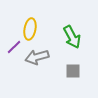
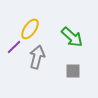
yellow ellipse: rotated 25 degrees clockwise
green arrow: rotated 20 degrees counterclockwise
gray arrow: rotated 120 degrees clockwise
